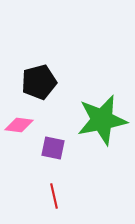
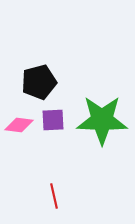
green star: rotated 12 degrees clockwise
purple square: moved 28 px up; rotated 15 degrees counterclockwise
